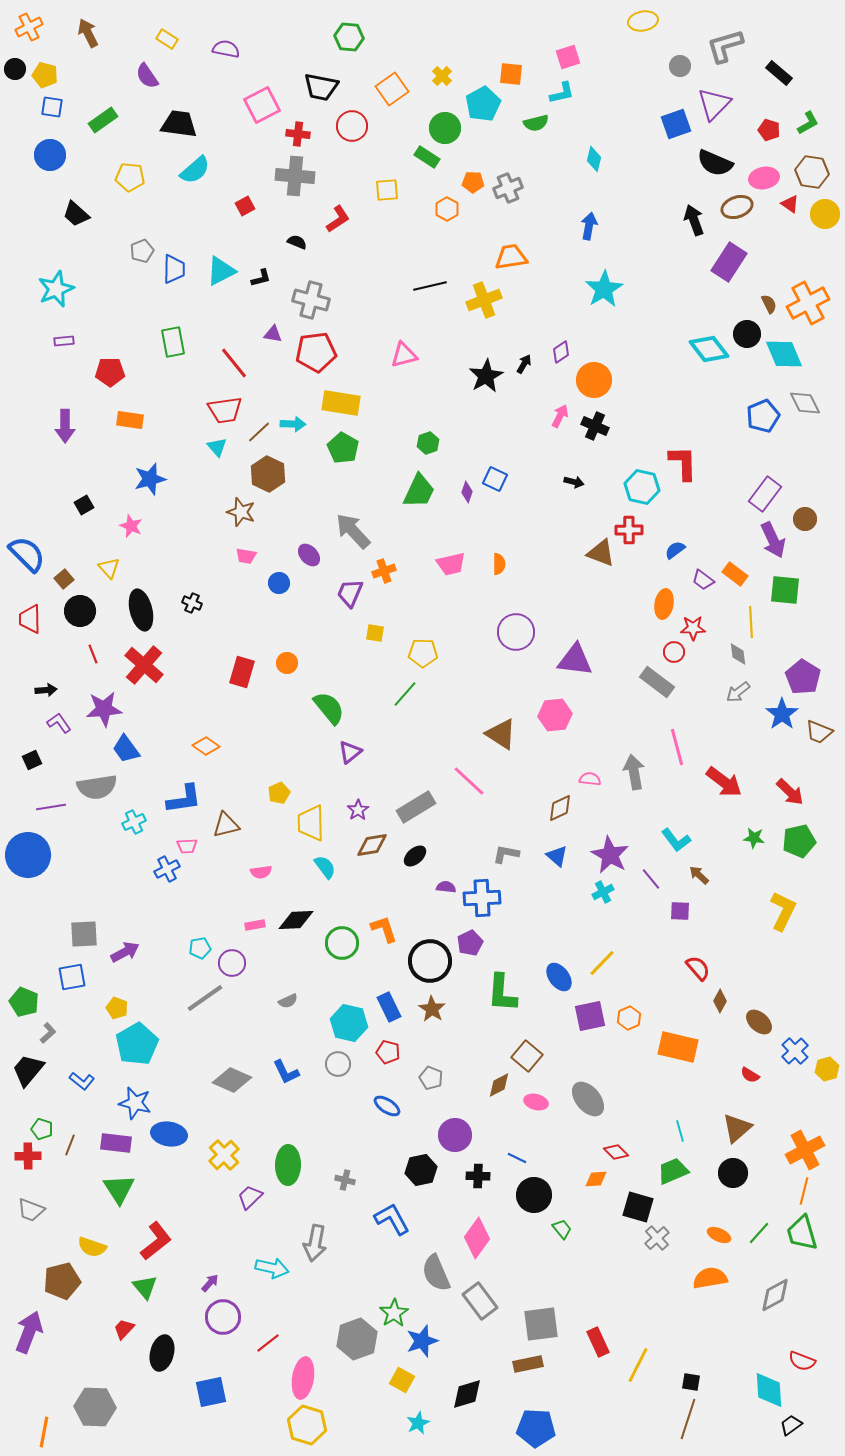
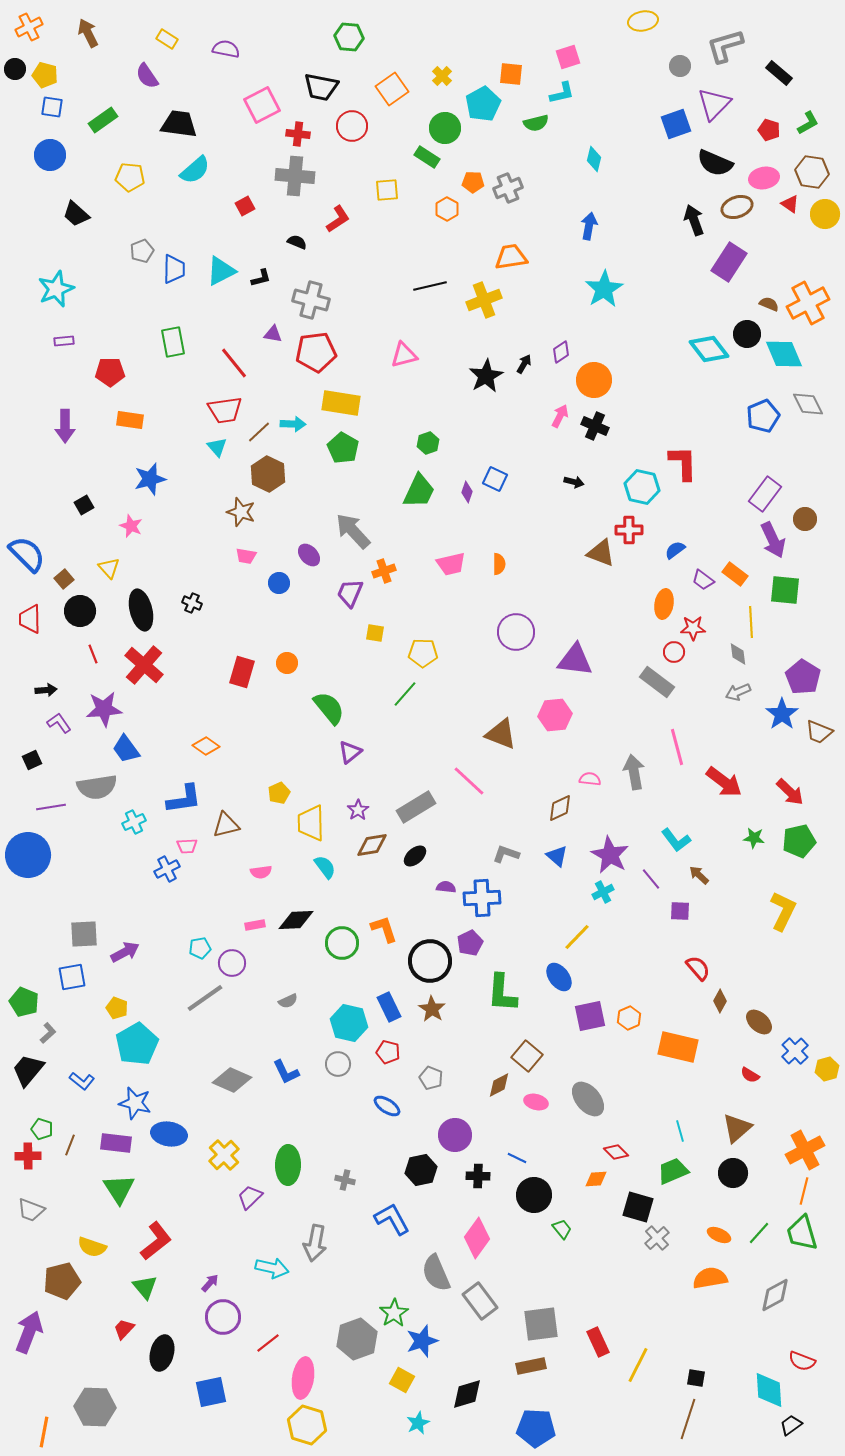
brown semicircle at (769, 304): rotated 42 degrees counterclockwise
gray diamond at (805, 403): moved 3 px right, 1 px down
gray arrow at (738, 692): rotated 15 degrees clockwise
brown triangle at (501, 734): rotated 12 degrees counterclockwise
gray L-shape at (506, 854): rotated 8 degrees clockwise
yellow line at (602, 963): moved 25 px left, 26 px up
brown rectangle at (528, 1364): moved 3 px right, 2 px down
black square at (691, 1382): moved 5 px right, 4 px up
